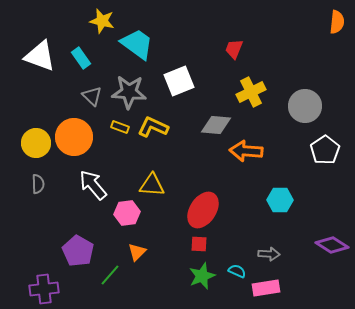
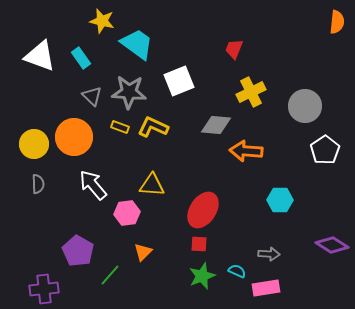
yellow circle: moved 2 px left, 1 px down
orange triangle: moved 6 px right
